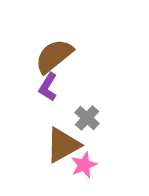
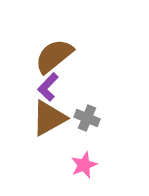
purple L-shape: rotated 12 degrees clockwise
gray cross: rotated 20 degrees counterclockwise
brown triangle: moved 14 px left, 27 px up
